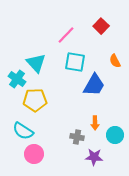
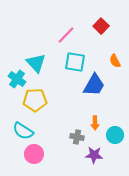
purple star: moved 2 px up
